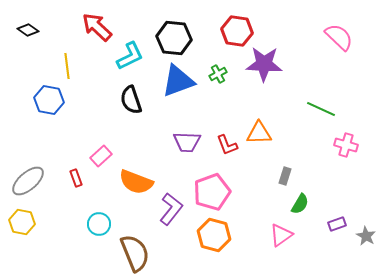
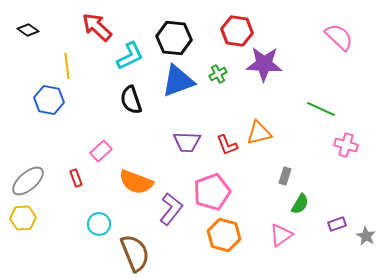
orange triangle: rotated 12 degrees counterclockwise
pink rectangle: moved 5 px up
yellow hexagon: moved 1 px right, 4 px up; rotated 15 degrees counterclockwise
orange hexagon: moved 10 px right
